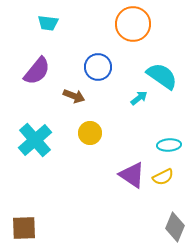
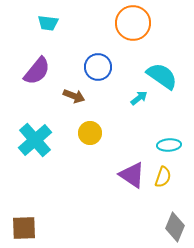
orange circle: moved 1 px up
yellow semicircle: rotated 45 degrees counterclockwise
